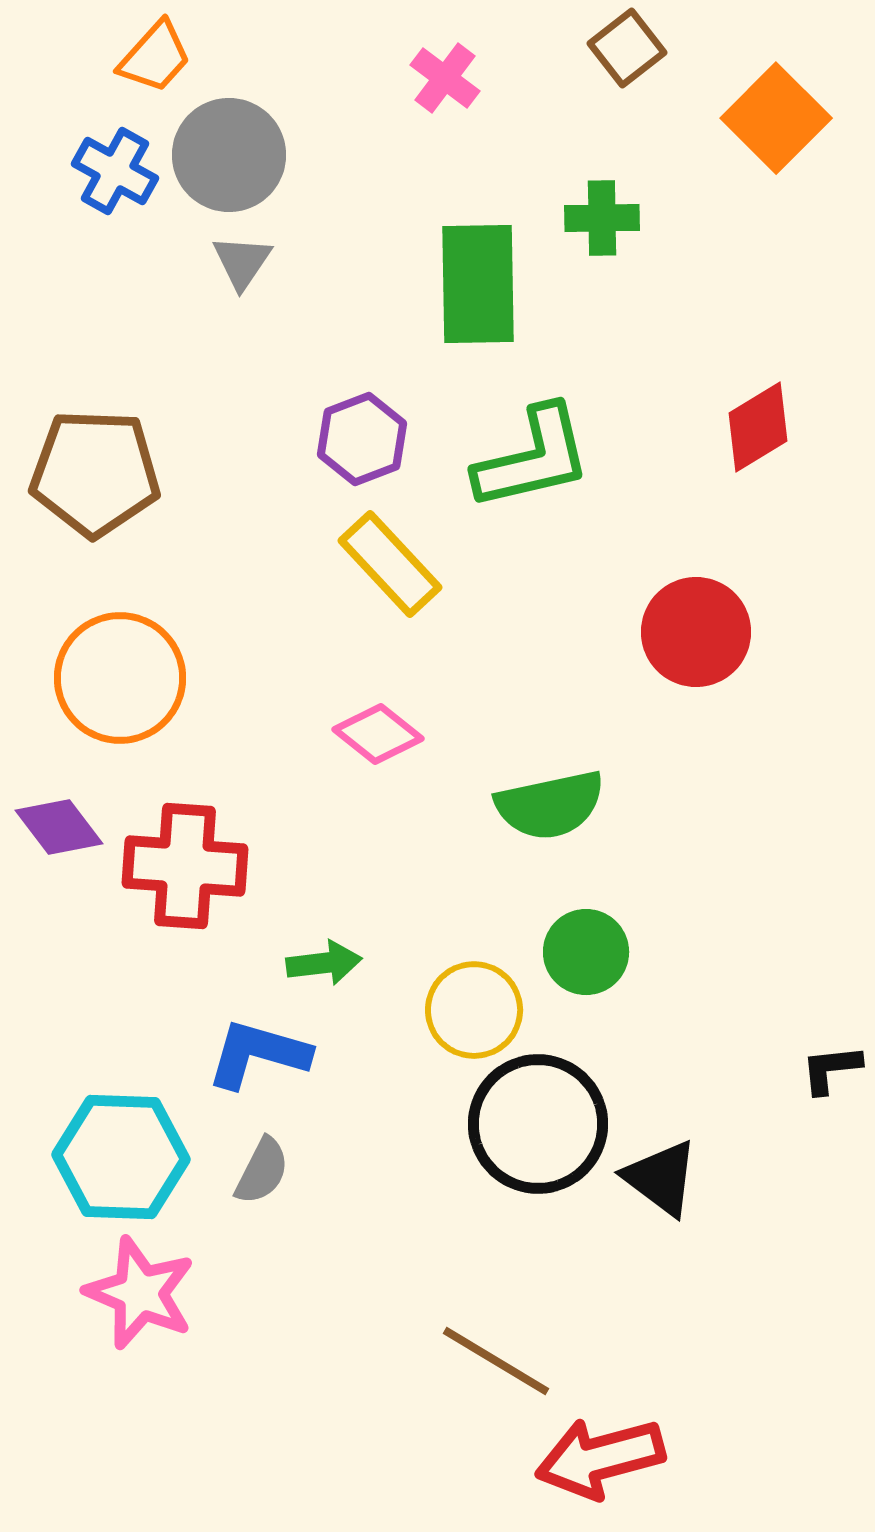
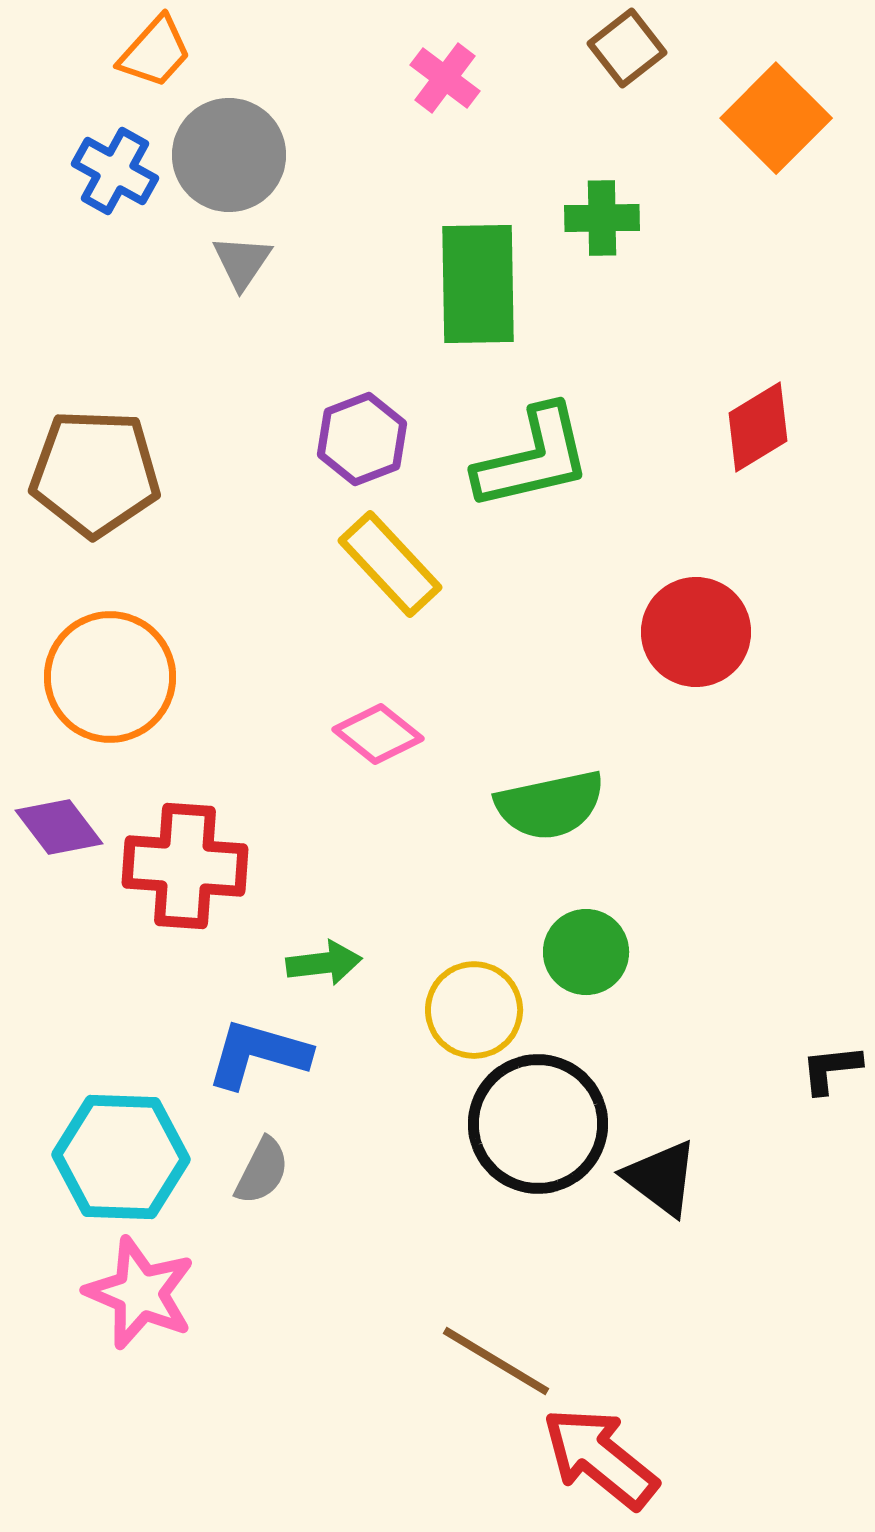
orange trapezoid: moved 5 px up
orange circle: moved 10 px left, 1 px up
red arrow: rotated 54 degrees clockwise
